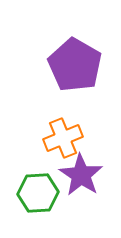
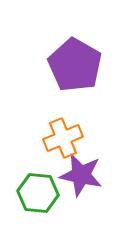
purple star: rotated 21 degrees counterclockwise
green hexagon: rotated 9 degrees clockwise
